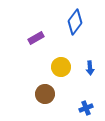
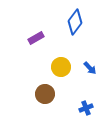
blue arrow: rotated 40 degrees counterclockwise
